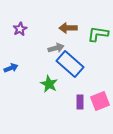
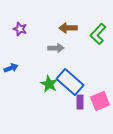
purple star: rotated 24 degrees counterclockwise
green L-shape: rotated 55 degrees counterclockwise
gray arrow: rotated 14 degrees clockwise
blue rectangle: moved 18 px down
